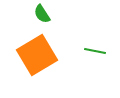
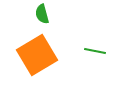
green semicircle: rotated 18 degrees clockwise
